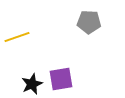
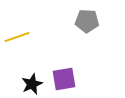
gray pentagon: moved 2 px left, 1 px up
purple square: moved 3 px right
